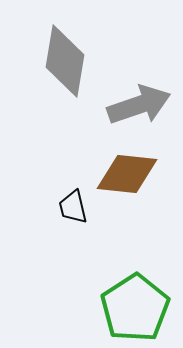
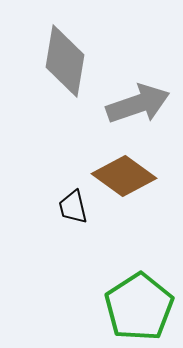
gray arrow: moved 1 px left, 1 px up
brown diamond: moved 3 px left, 2 px down; rotated 30 degrees clockwise
green pentagon: moved 4 px right, 1 px up
